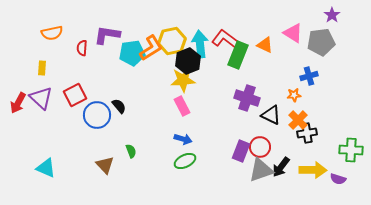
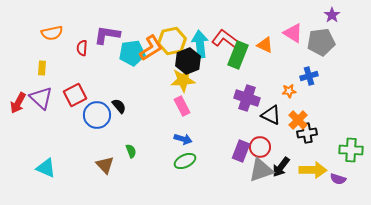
orange star: moved 5 px left, 4 px up
